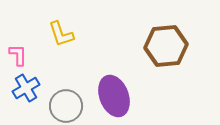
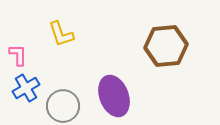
gray circle: moved 3 px left
